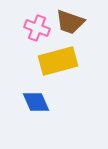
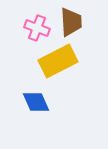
brown trapezoid: moved 1 px right; rotated 112 degrees counterclockwise
yellow rectangle: rotated 12 degrees counterclockwise
